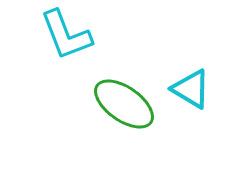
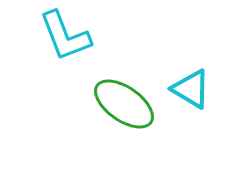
cyan L-shape: moved 1 px left, 1 px down
